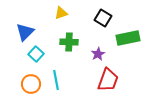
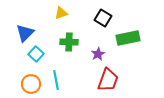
blue triangle: moved 1 px down
